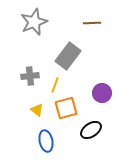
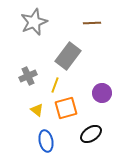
gray cross: moved 2 px left; rotated 18 degrees counterclockwise
black ellipse: moved 4 px down
